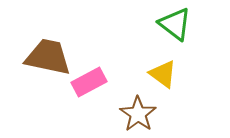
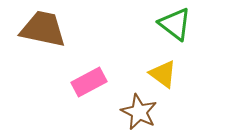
brown trapezoid: moved 5 px left, 28 px up
brown star: moved 1 px right, 2 px up; rotated 9 degrees counterclockwise
